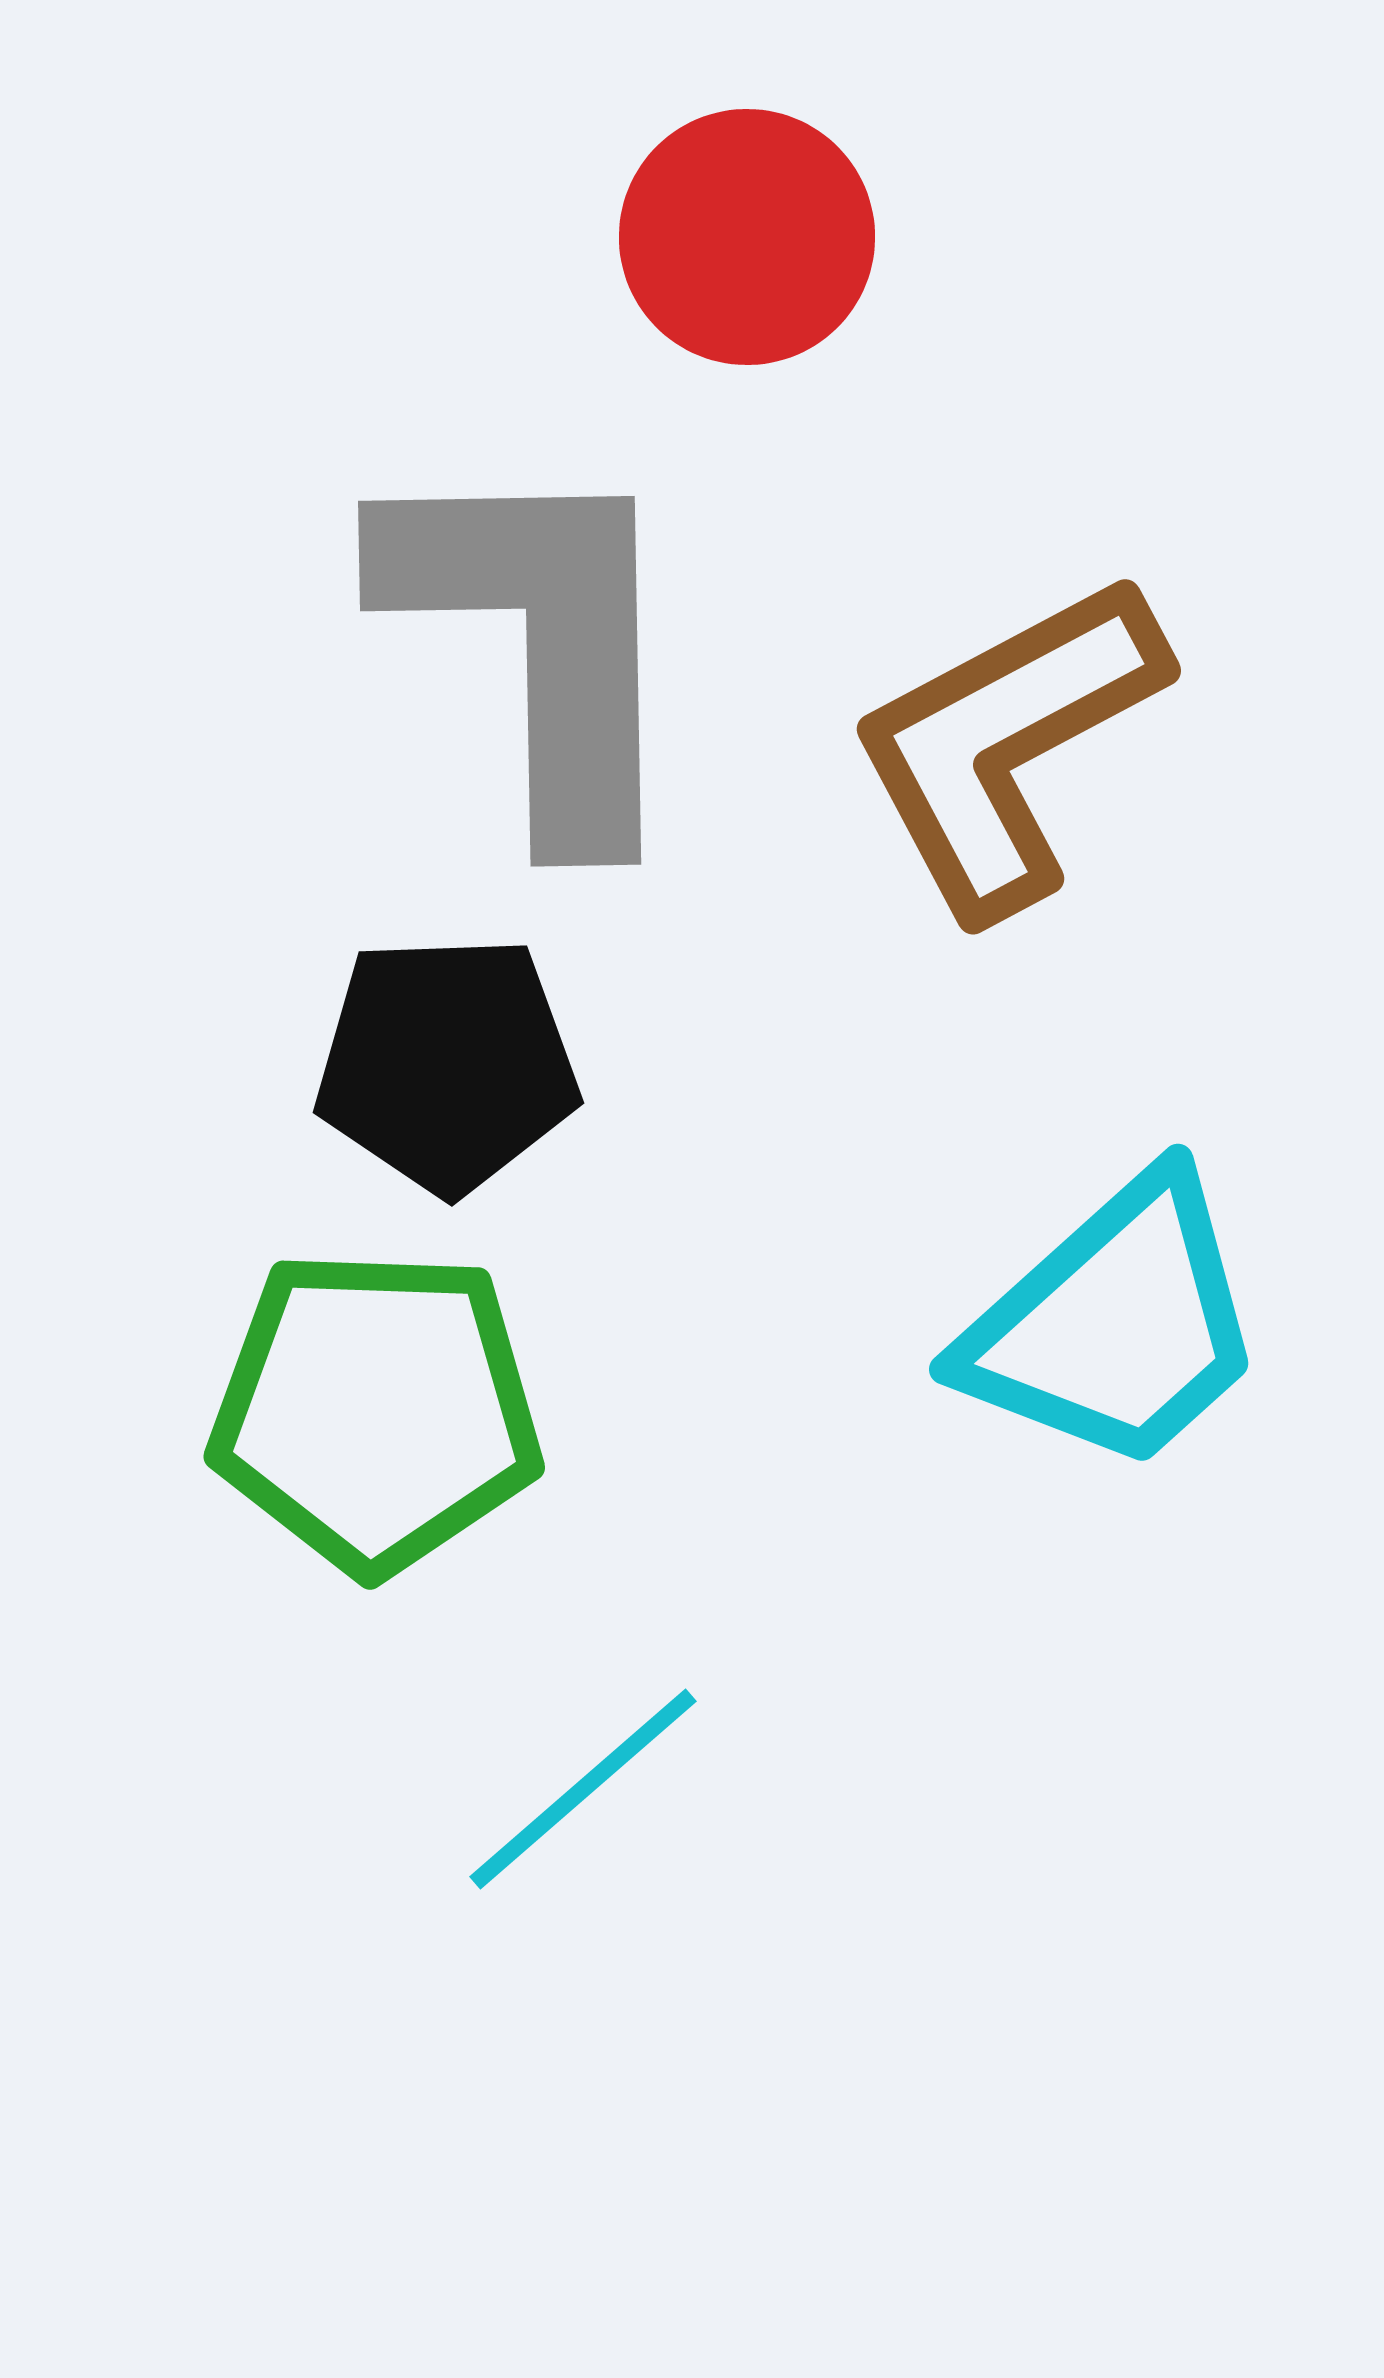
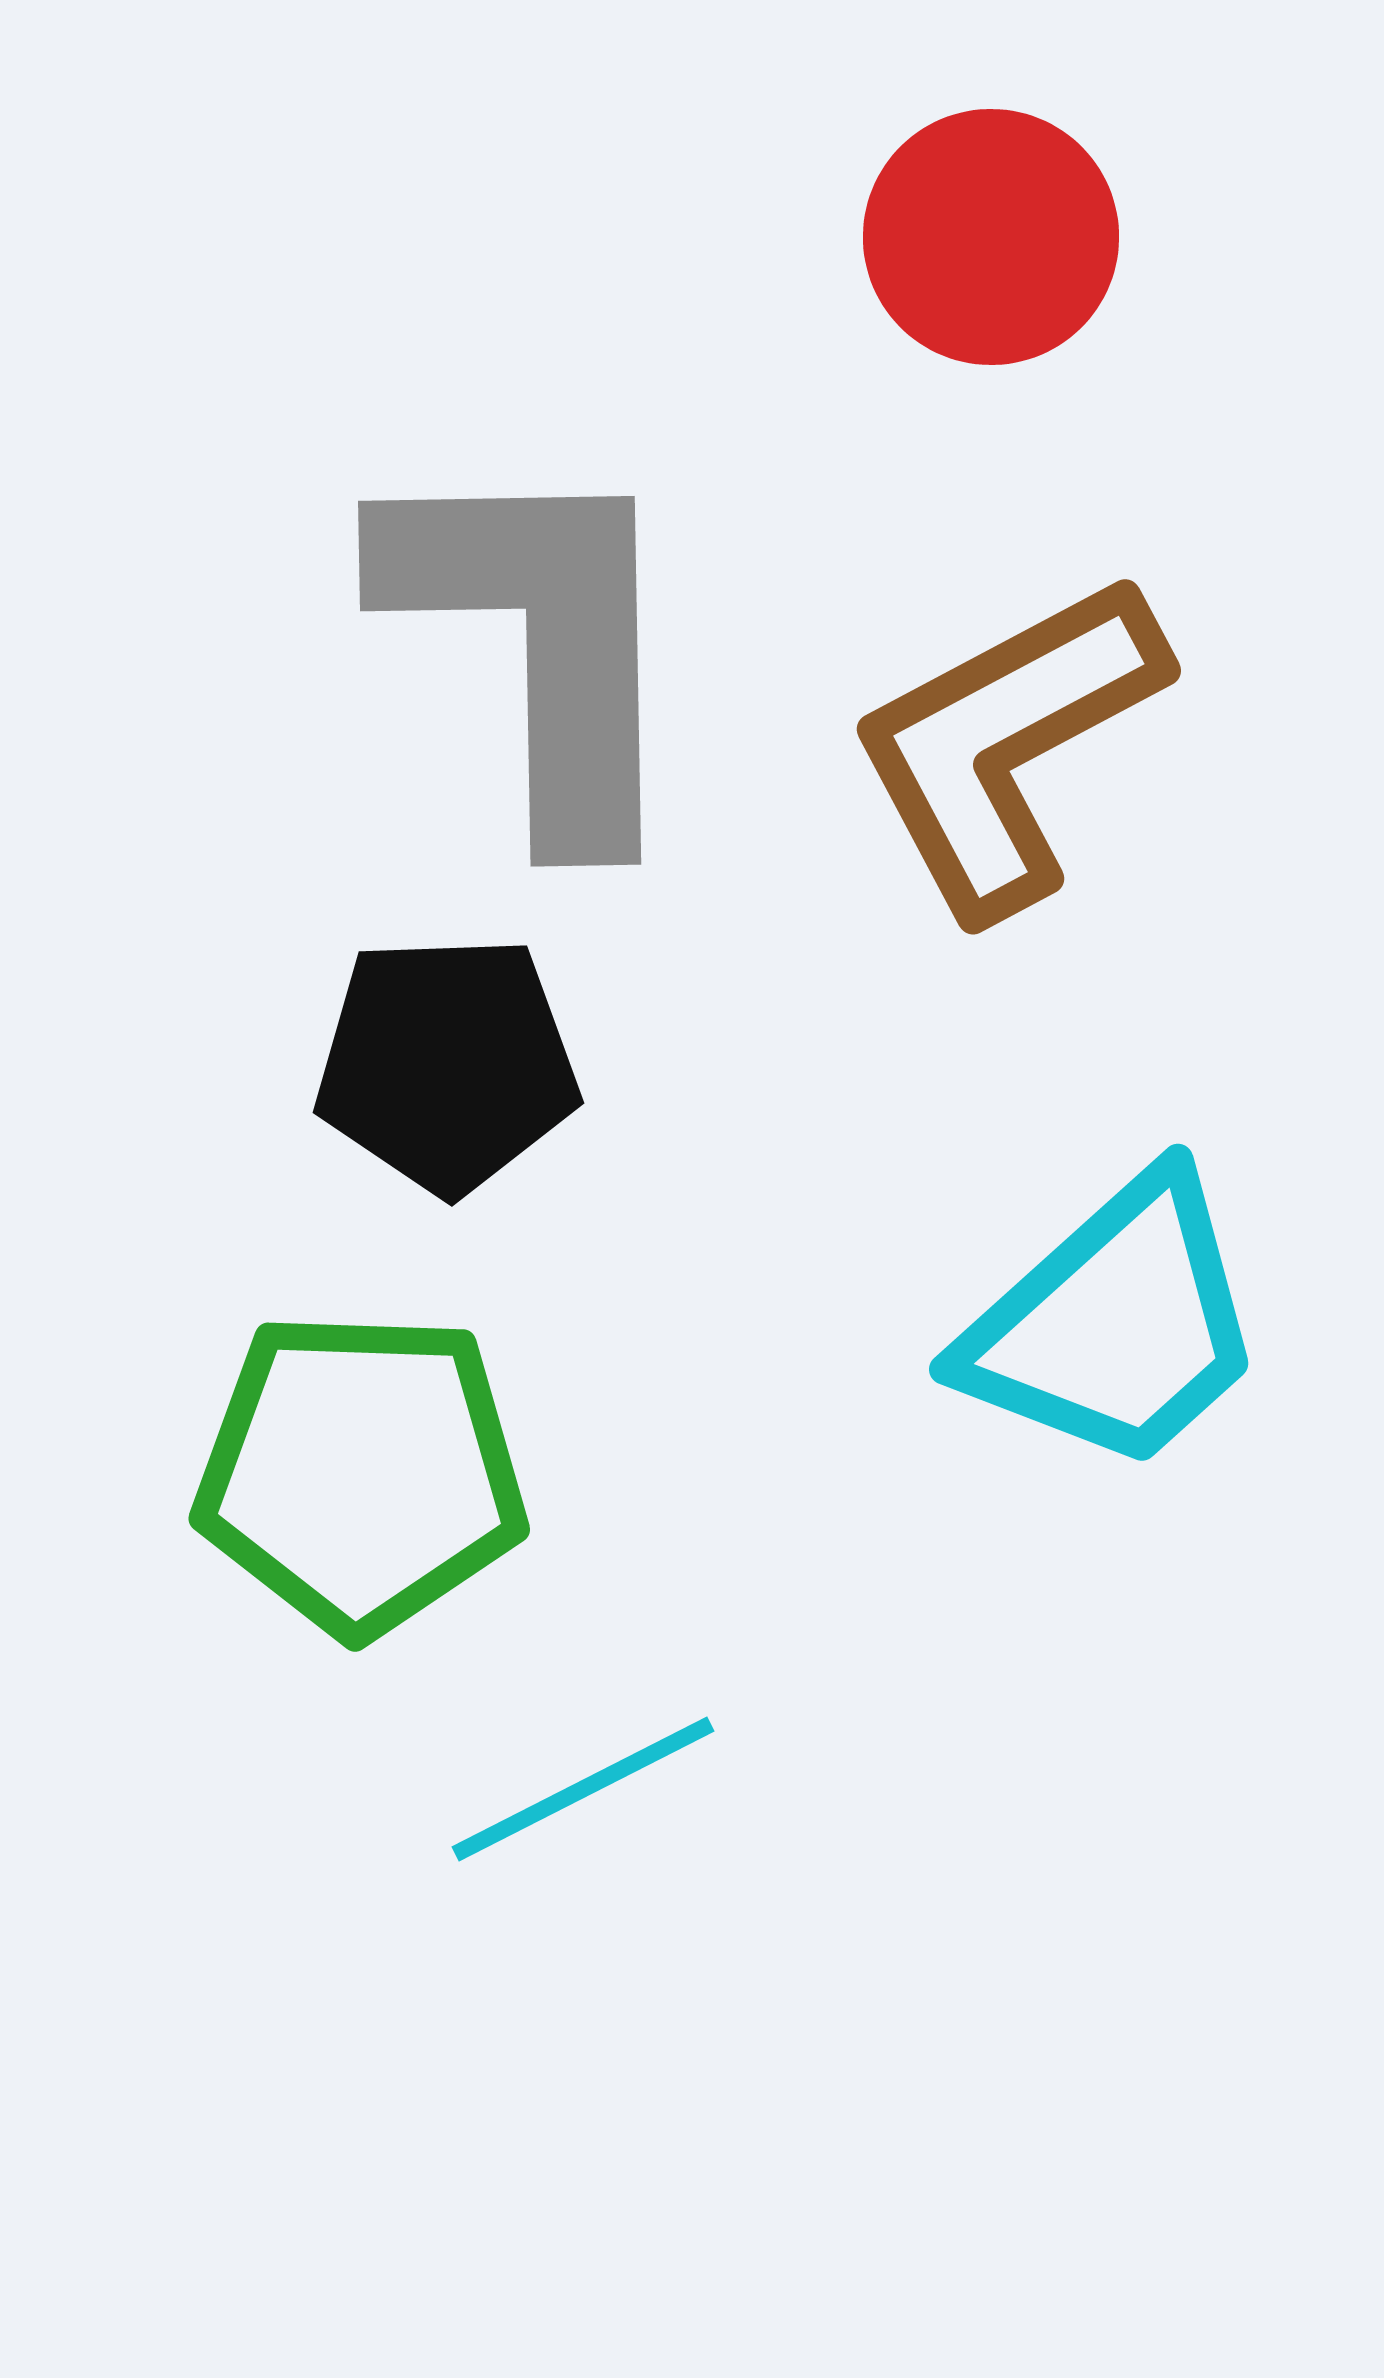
red circle: moved 244 px right
green pentagon: moved 15 px left, 62 px down
cyan line: rotated 14 degrees clockwise
